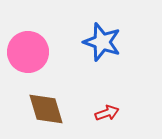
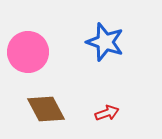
blue star: moved 3 px right
brown diamond: rotated 12 degrees counterclockwise
